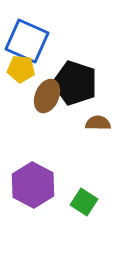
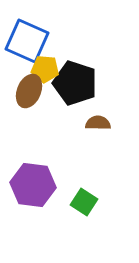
yellow pentagon: moved 24 px right
brown ellipse: moved 18 px left, 5 px up
purple hexagon: rotated 21 degrees counterclockwise
